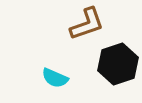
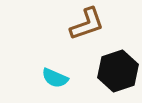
black hexagon: moved 7 px down
